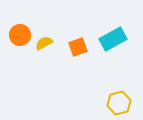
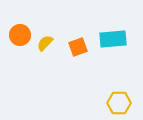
cyan rectangle: rotated 24 degrees clockwise
yellow semicircle: moved 1 px right; rotated 18 degrees counterclockwise
yellow hexagon: rotated 15 degrees clockwise
